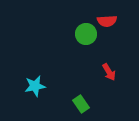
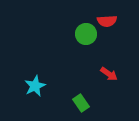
red arrow: moved 2 px down; rotated 24 degrees counterclockwise
cyan star: rotated 15 degrees counterclockwise
green rectangle: moved 1 px up
